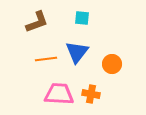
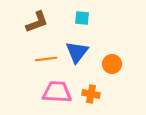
pink trapezoid: moved 2 px left, 2 px up
